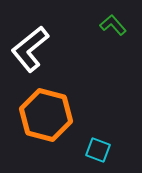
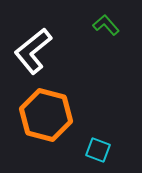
green L-shape: moved 7 px left
white L-shape: moved 3 px right, 2 px down
